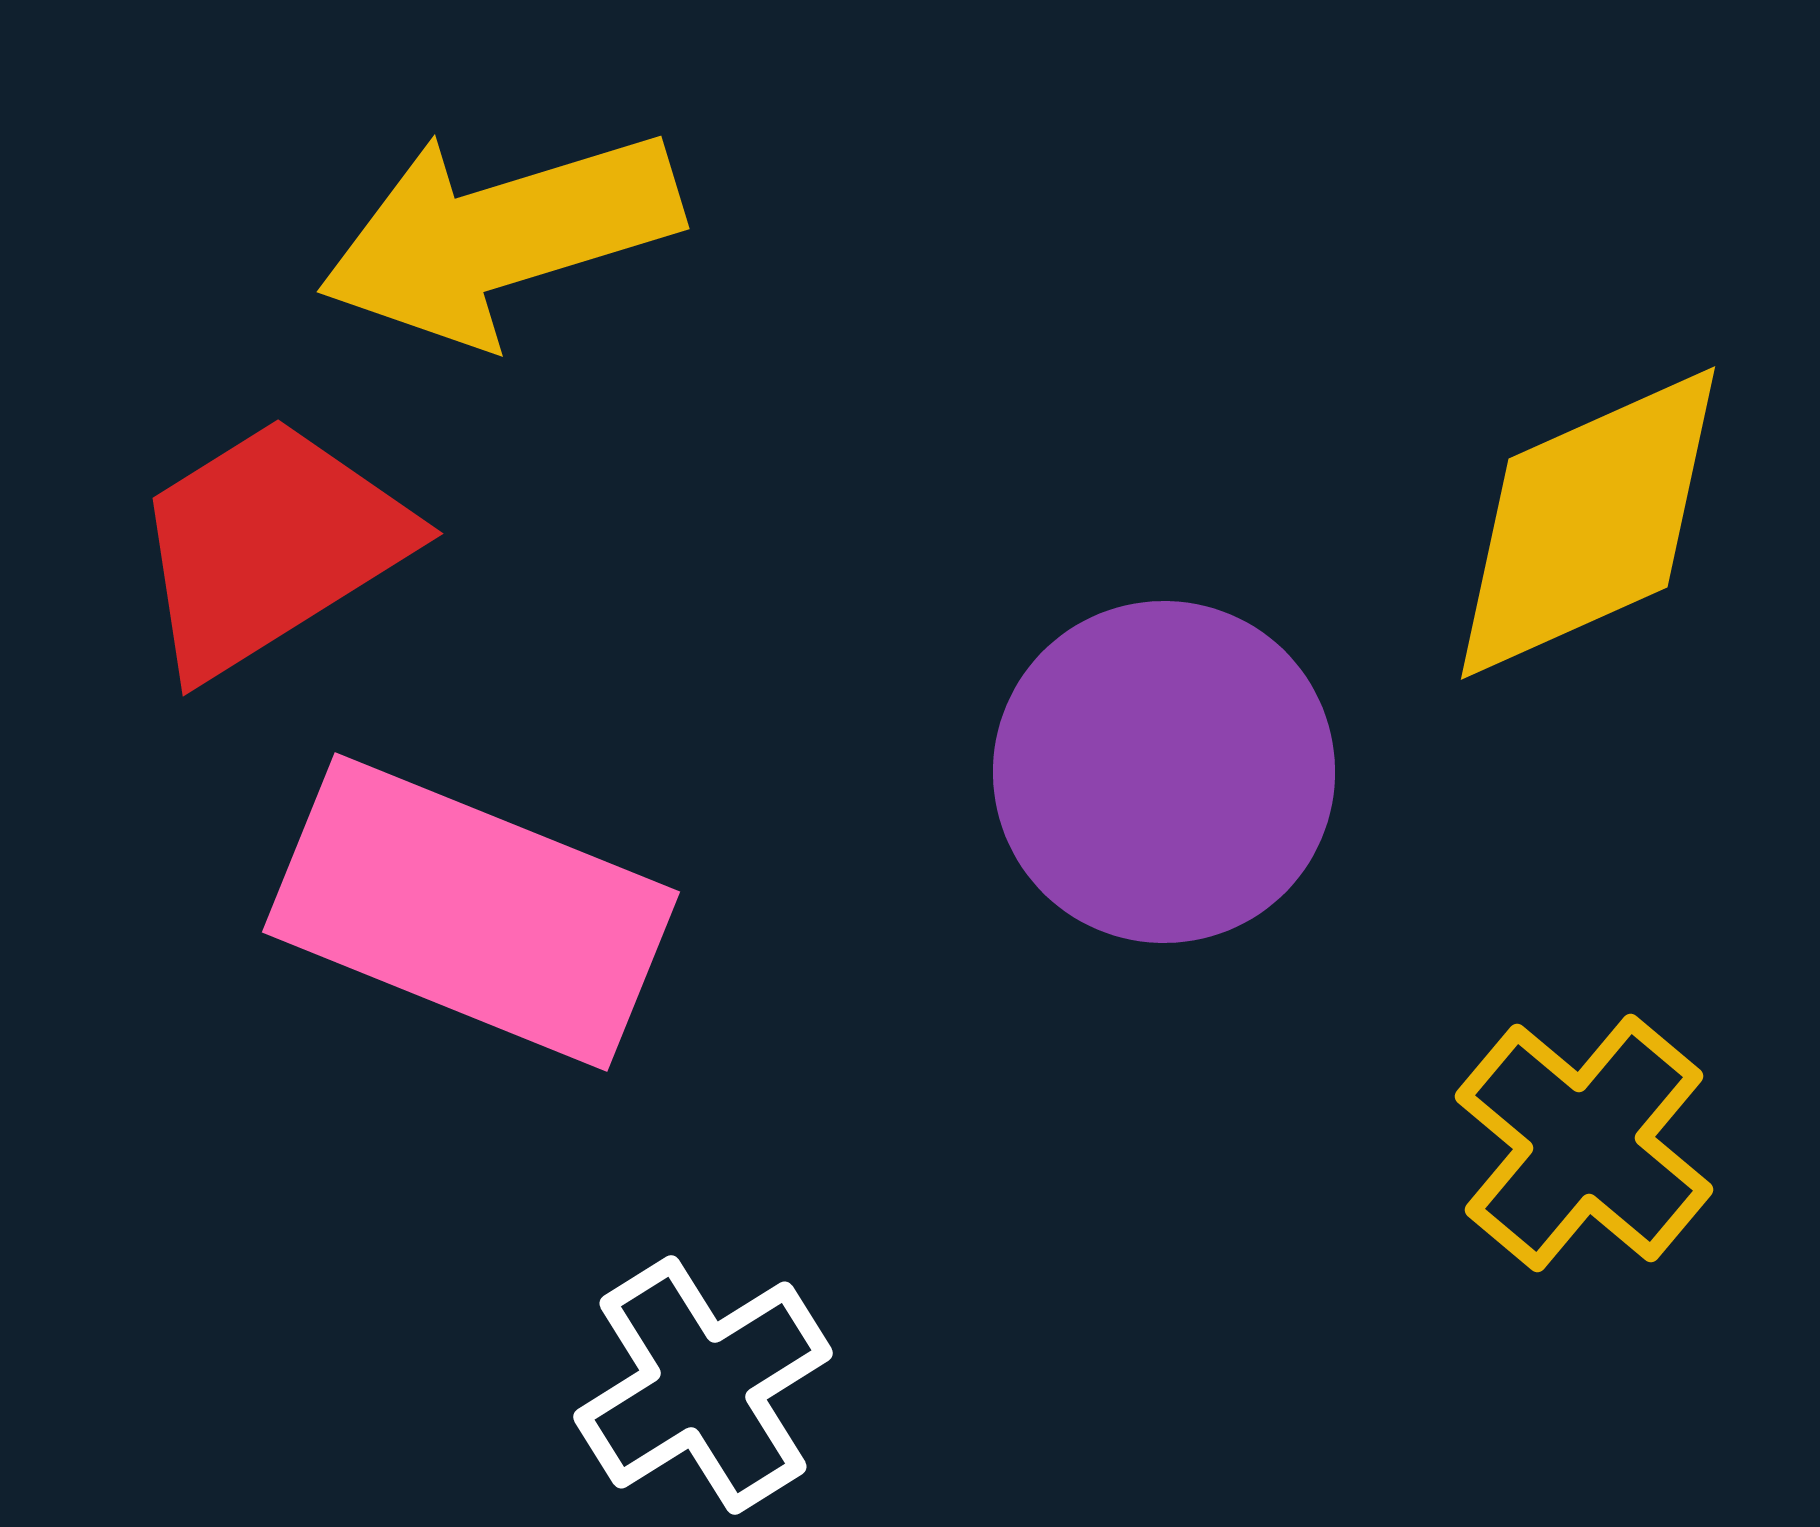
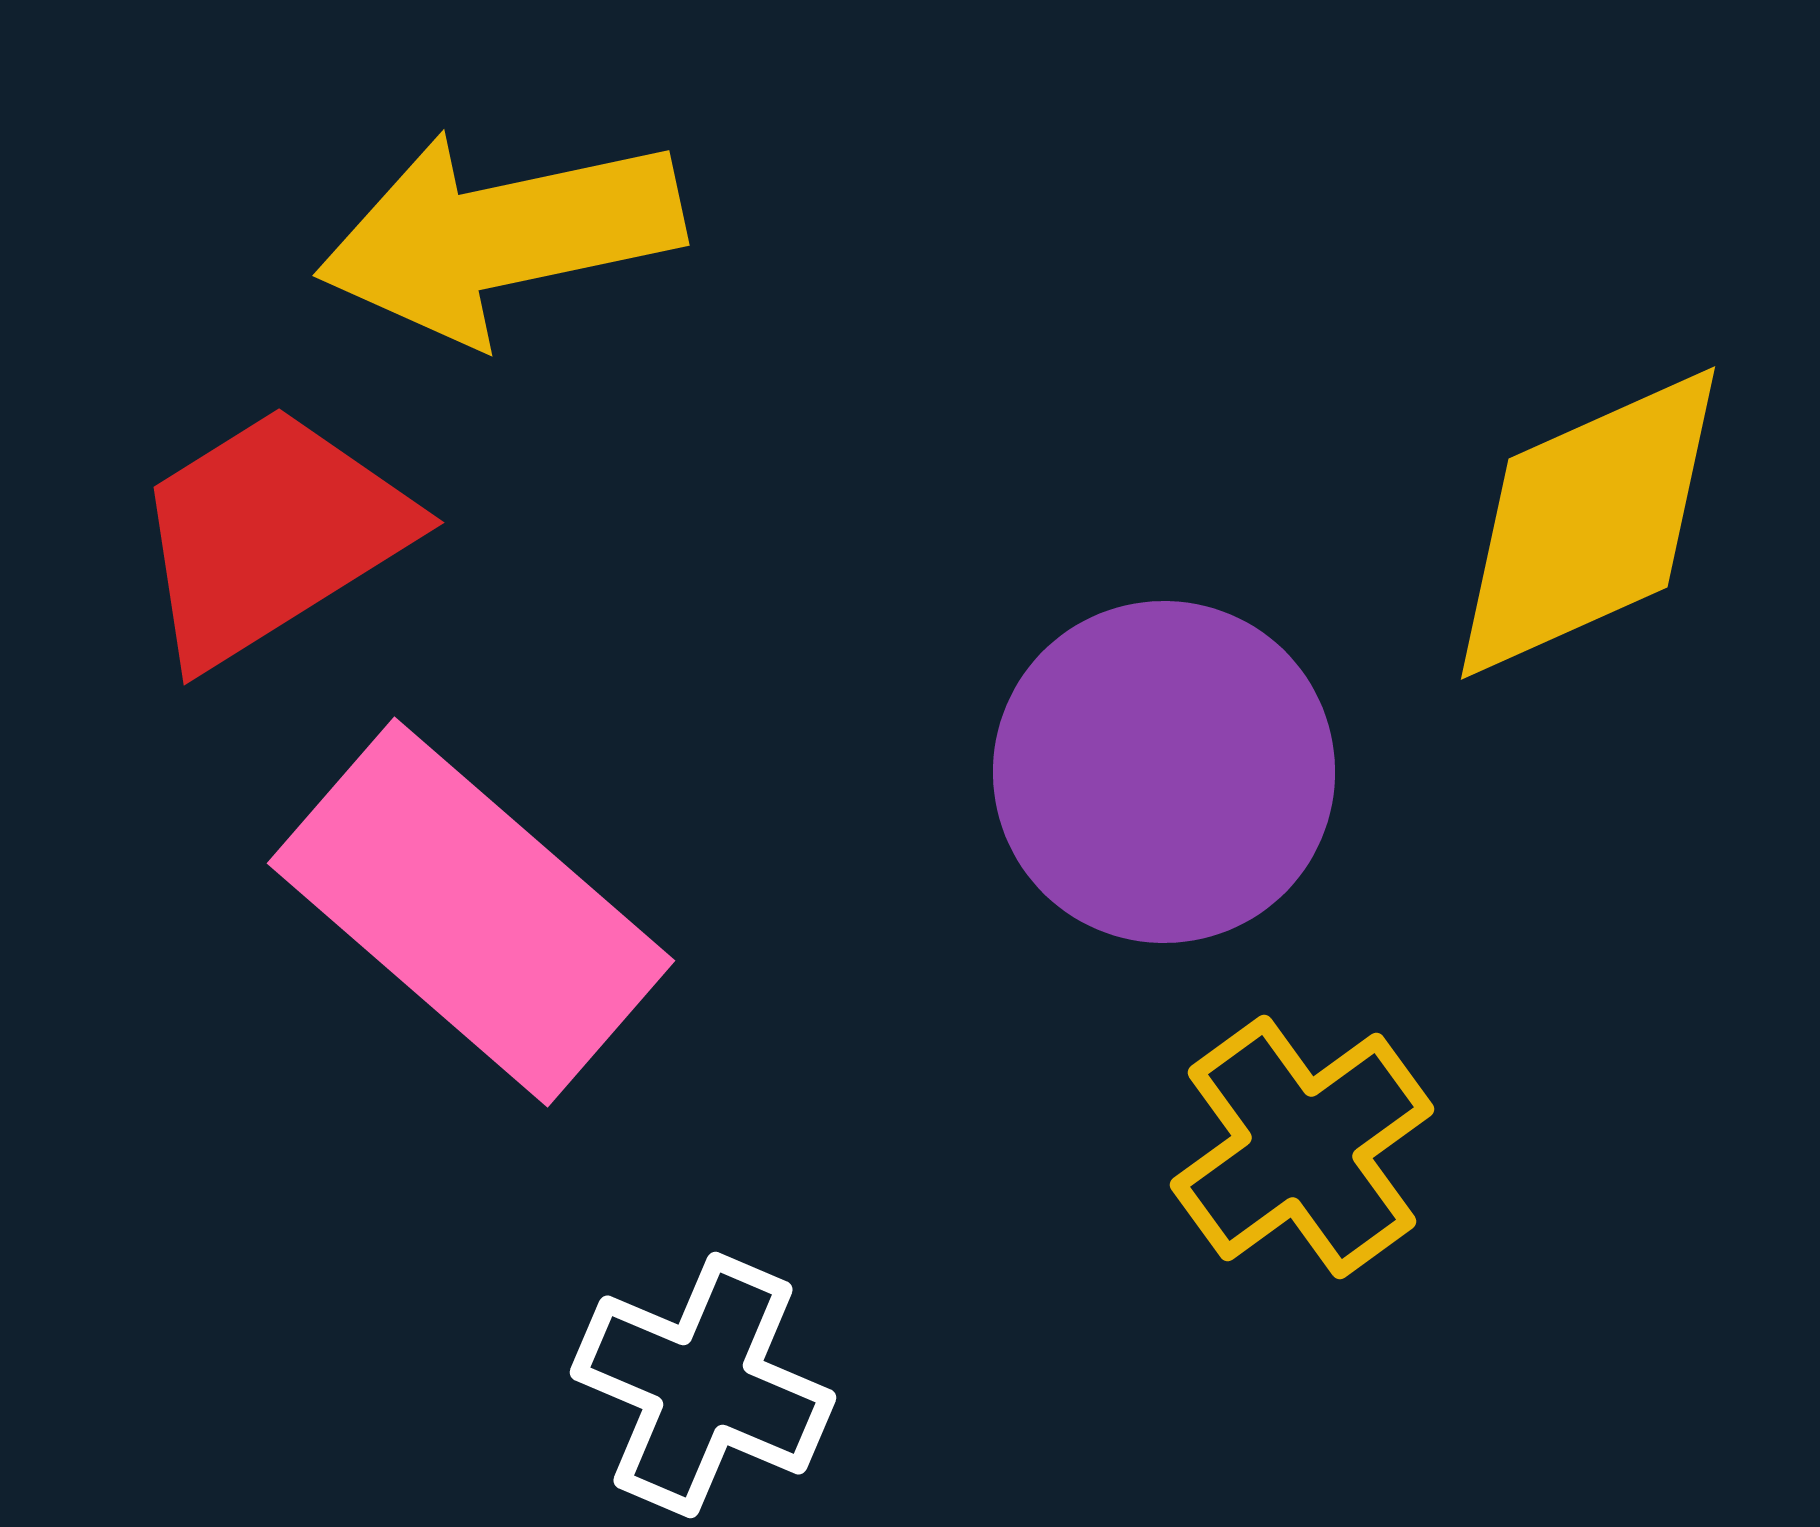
yellow arrow: rotated 5 degrees clockwise
red trapezoid: moved 1 px right, 11 px up
pink rectangle: rotated 19 degrees clockwise
yellow cross: moved 282 px left, 4 px down; rotated 14 degrees clockwise
white cross: rotated 35 degrees counterclockwise
